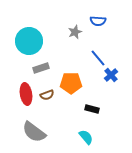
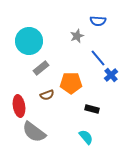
gray star: moved 2 px right, 4 px down
gray rectangle: rotated 21 degrees counterclockwise
red ellipse: moved 7 px left, 12 px down
